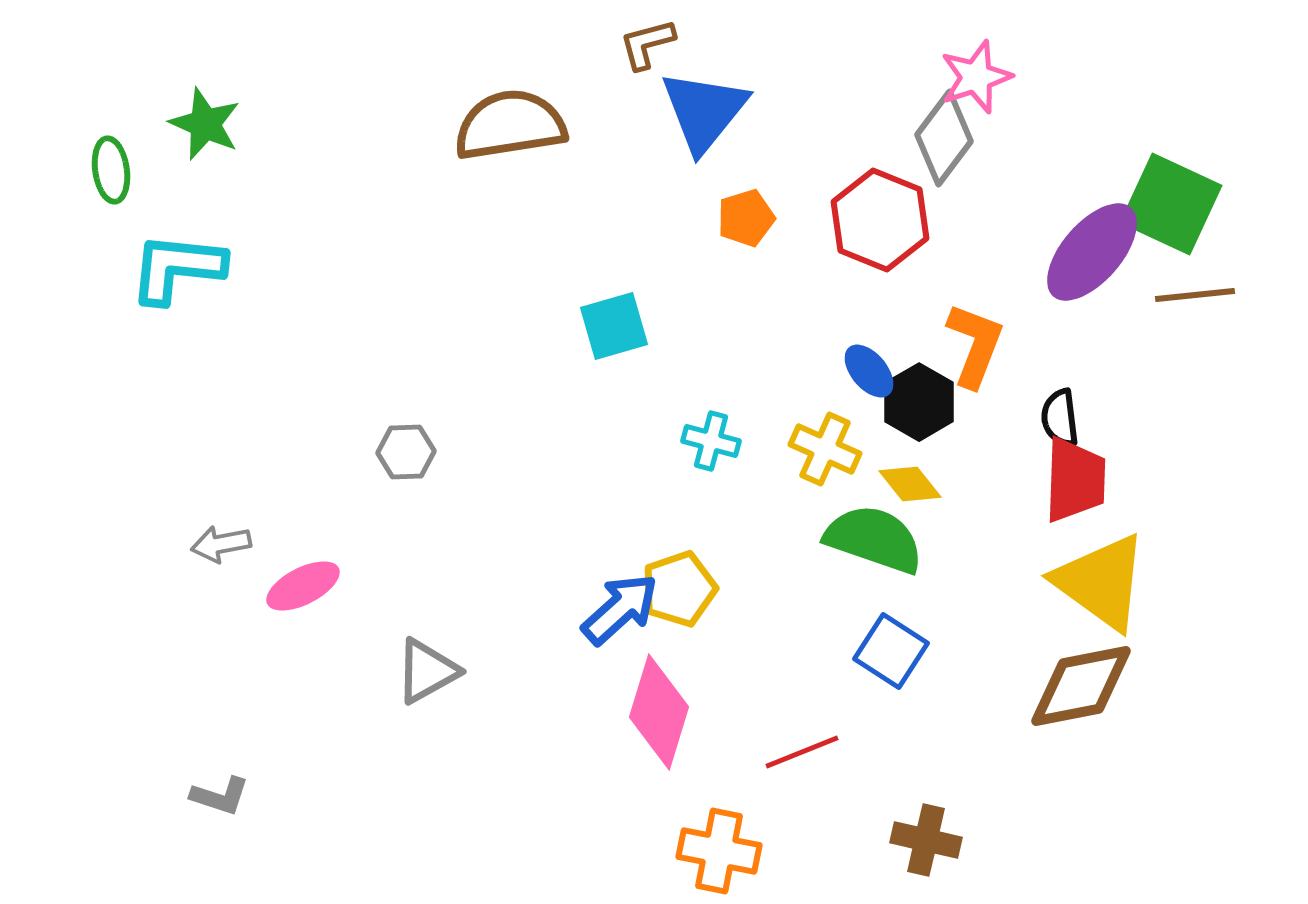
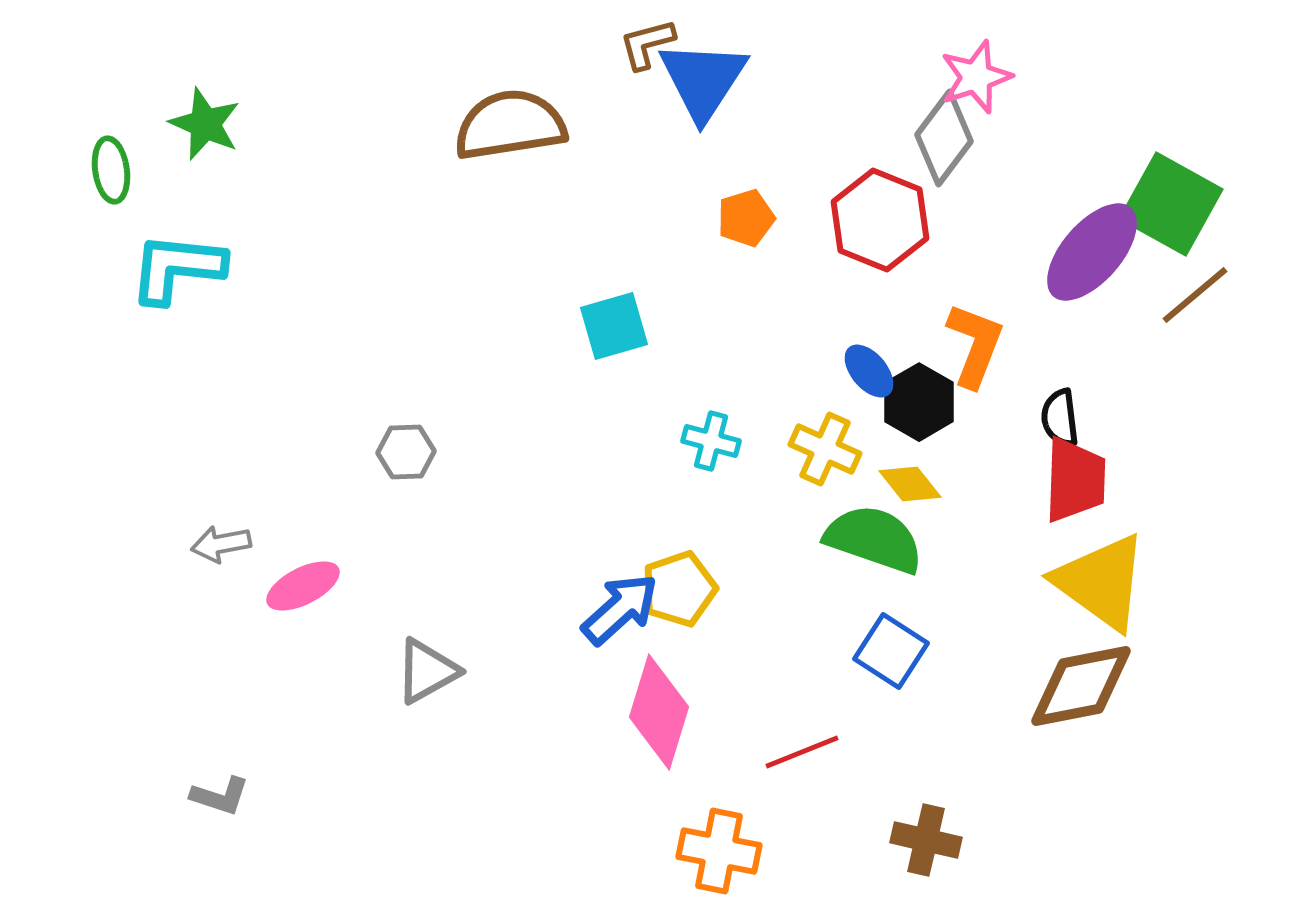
blue triangle: moved 1 px left, 31 px up; rotated 6 degrees counterclockwise
green square: rotated 4 degrees clockwise
brown line: rotated 34 degrees counterclockwise
